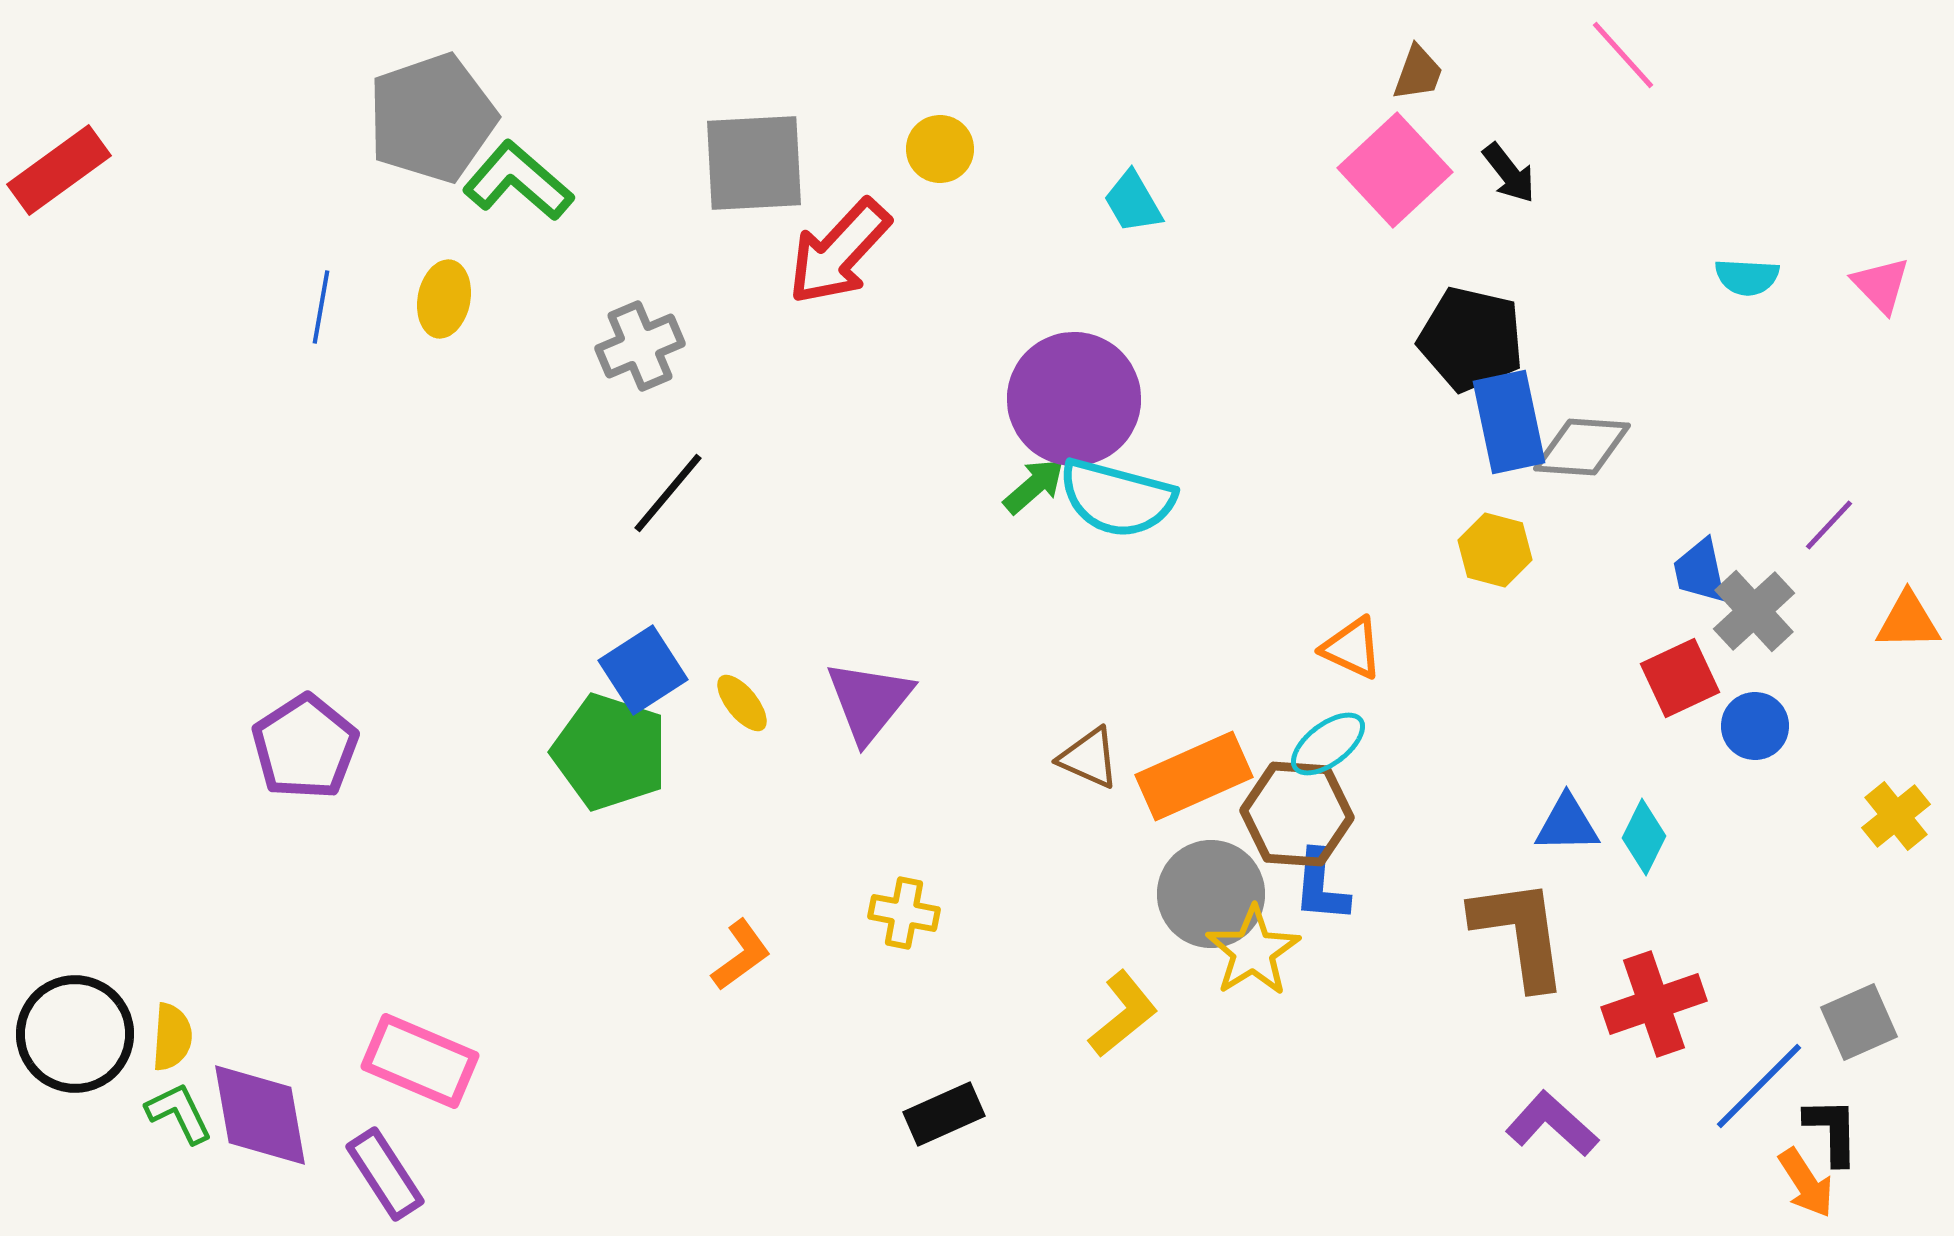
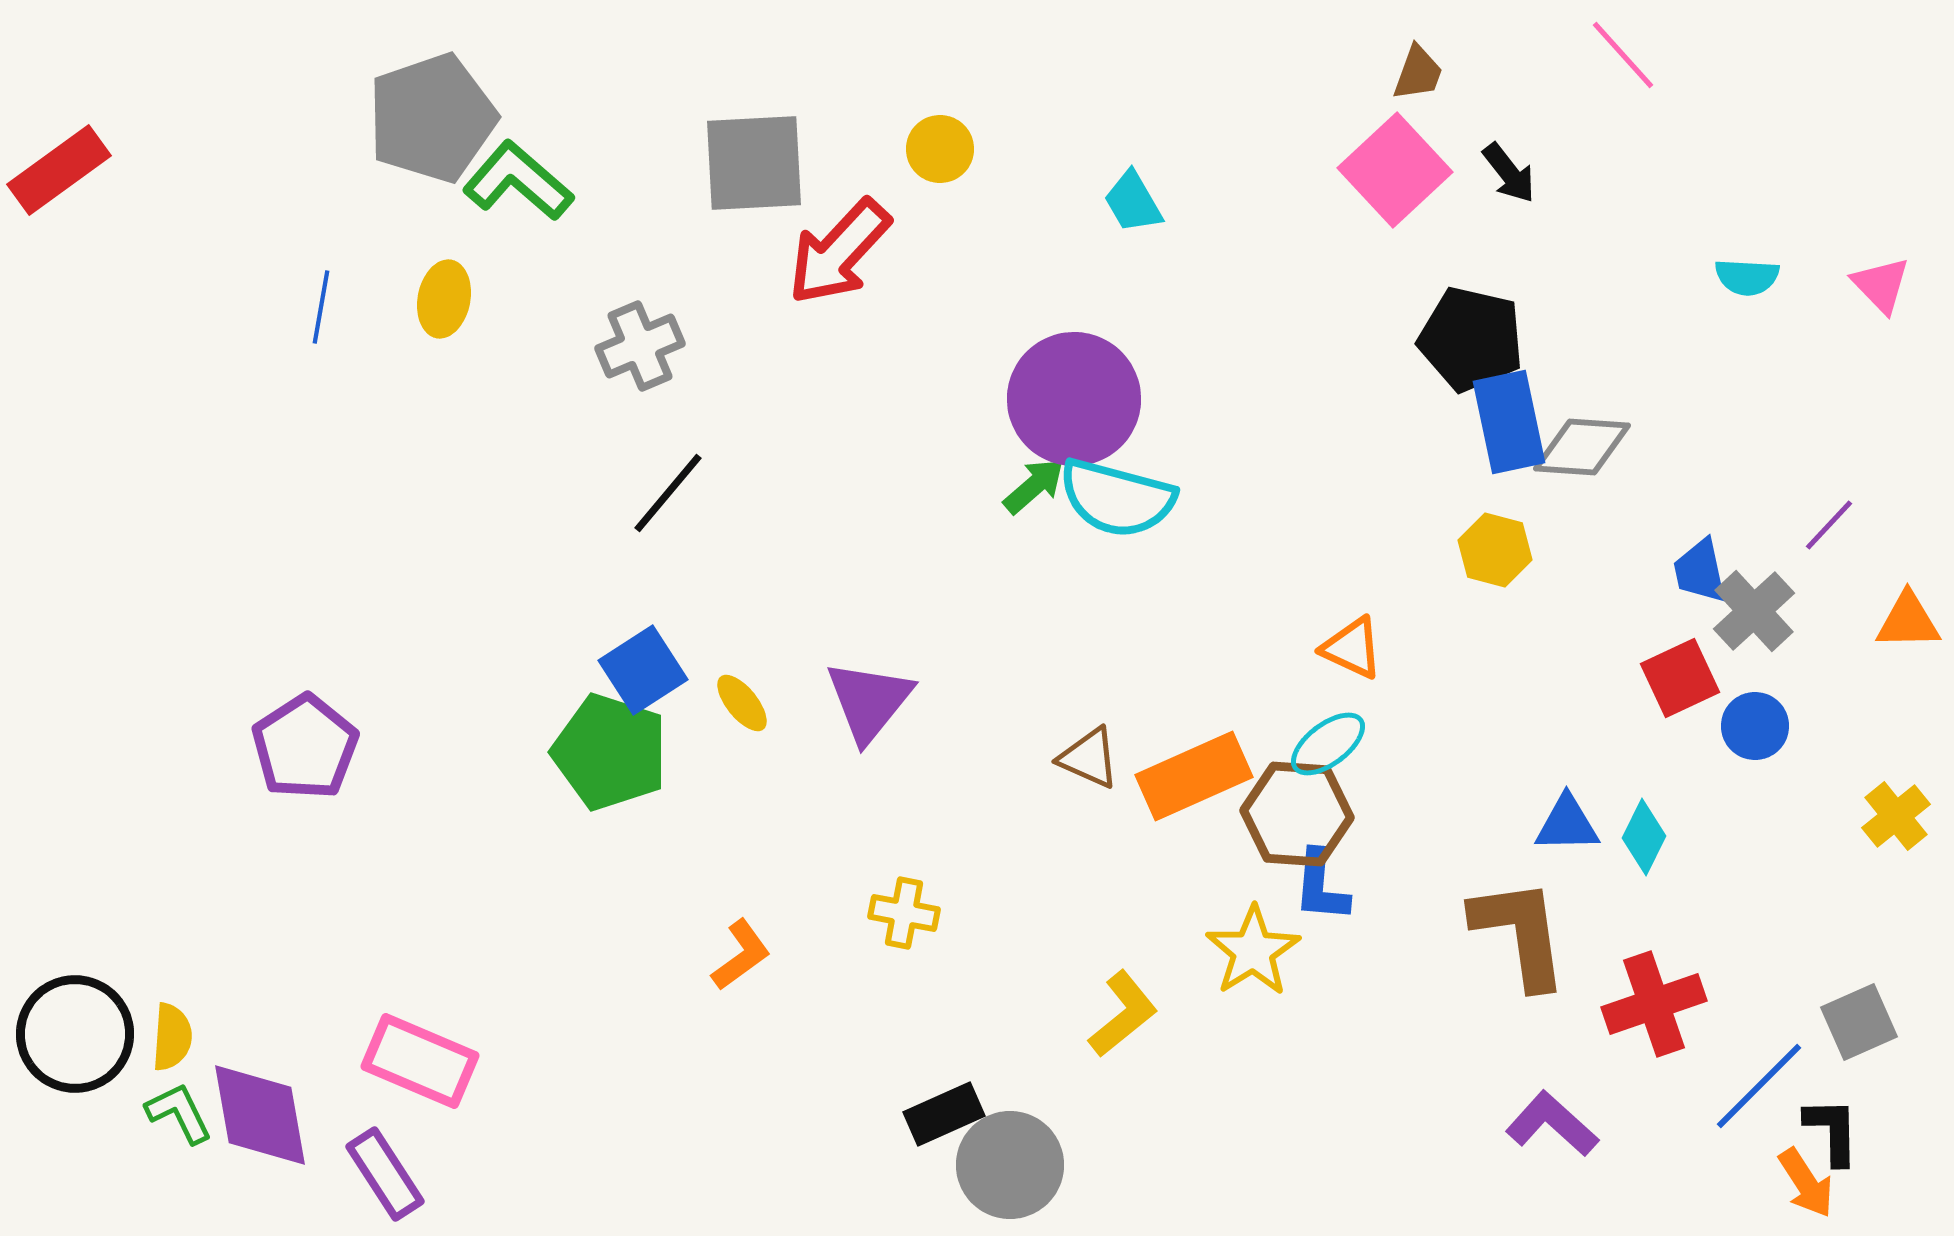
gray circle at (1211, 894): moved 201 px left, 271 px down
